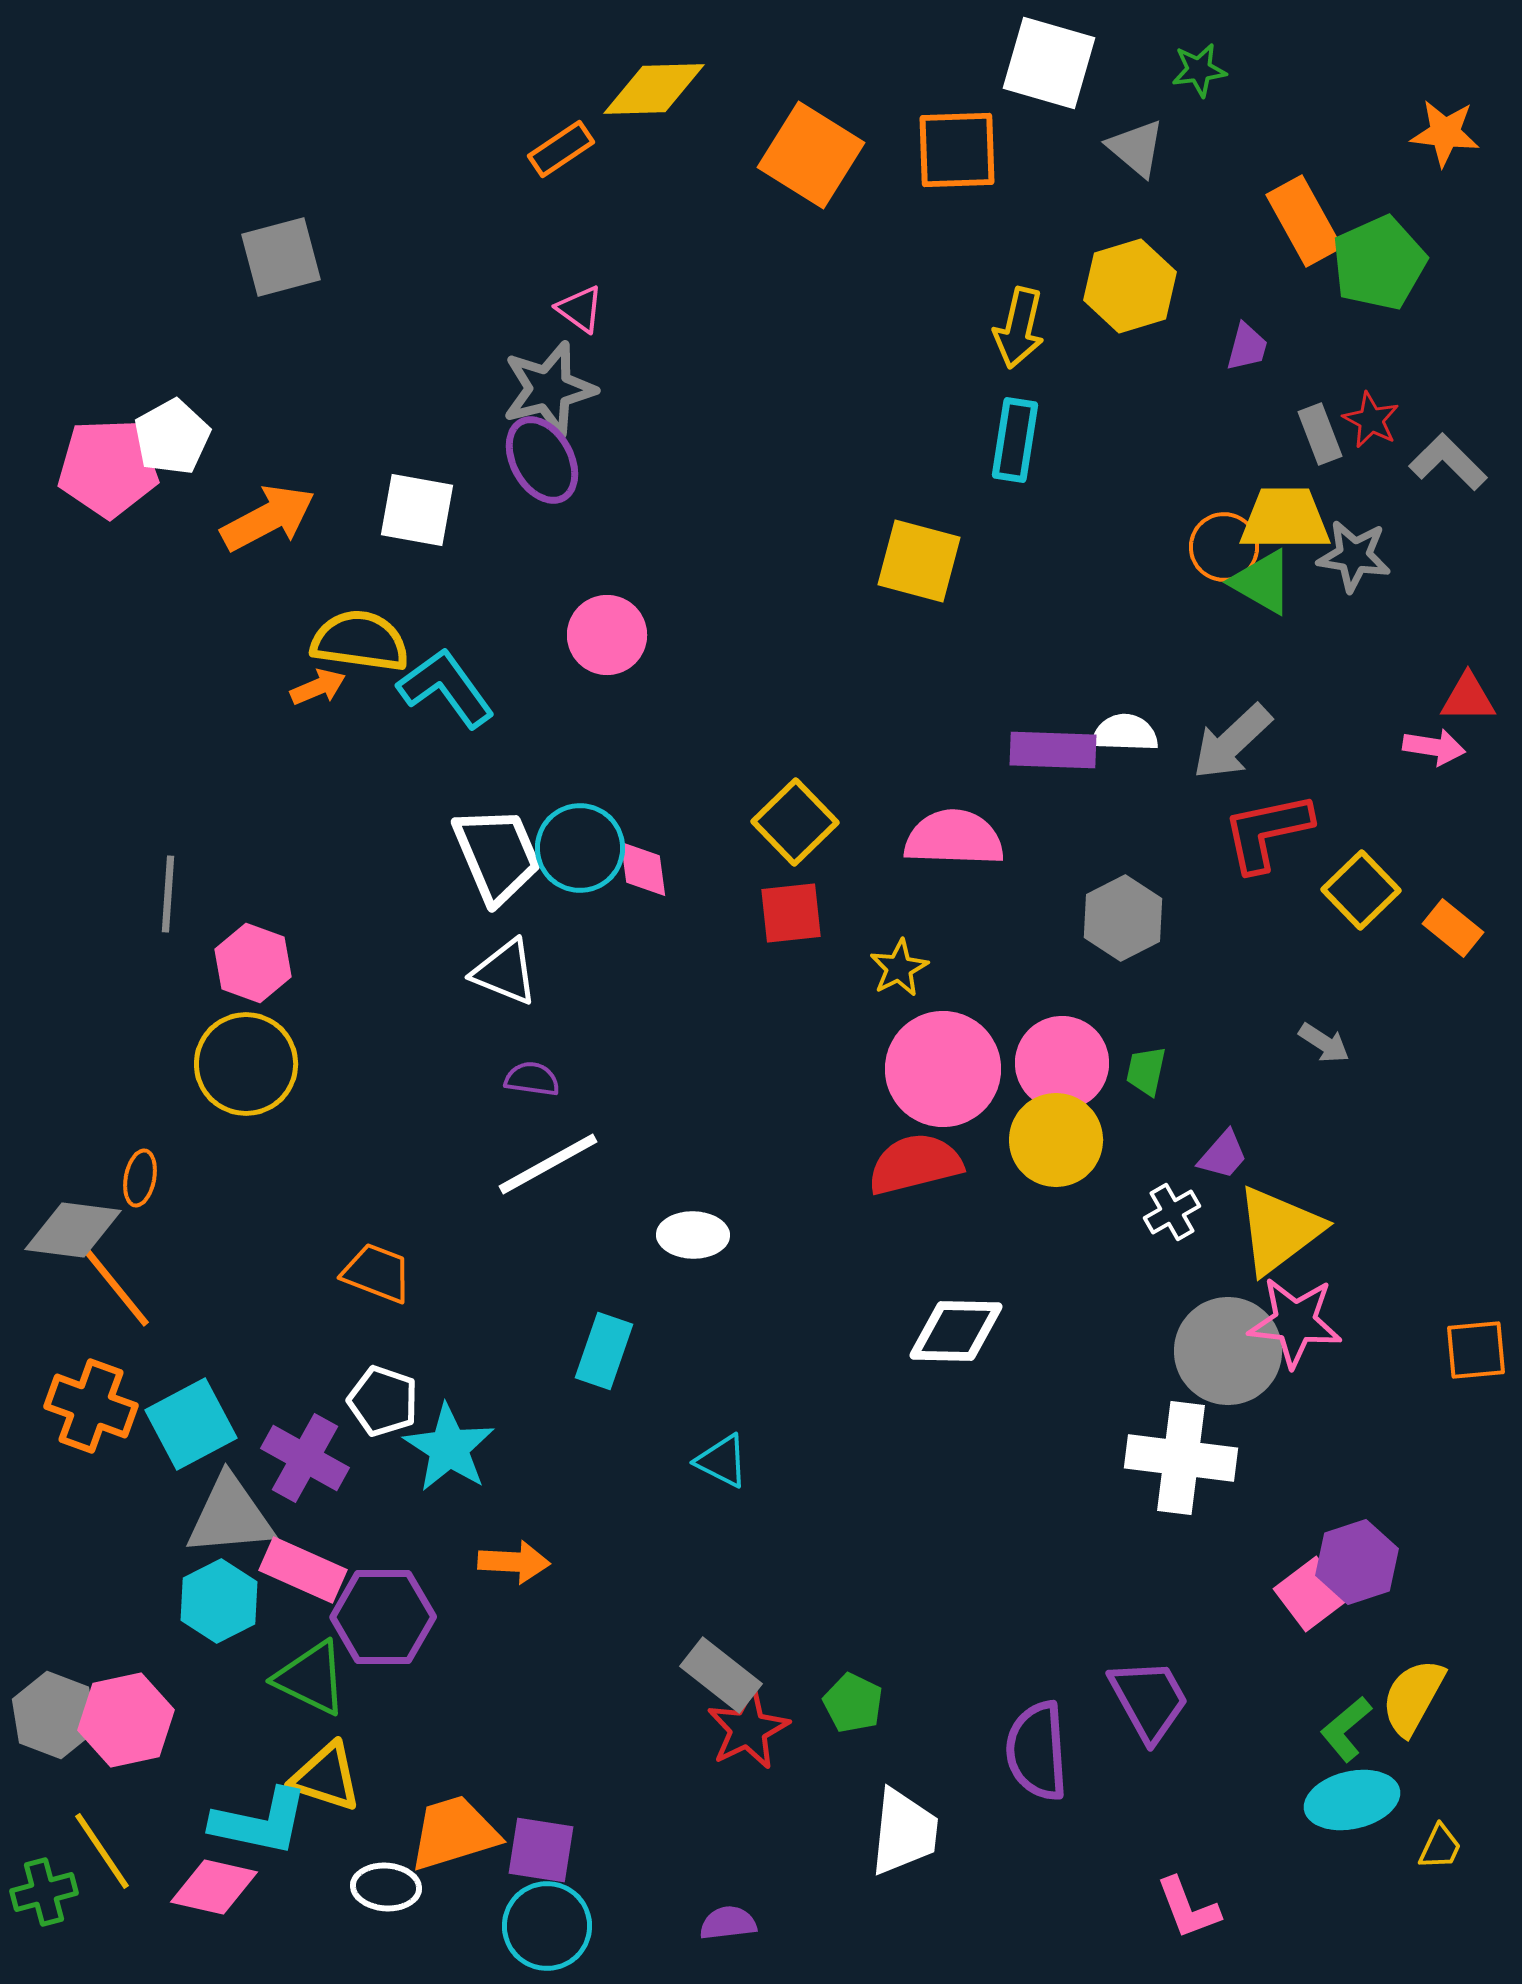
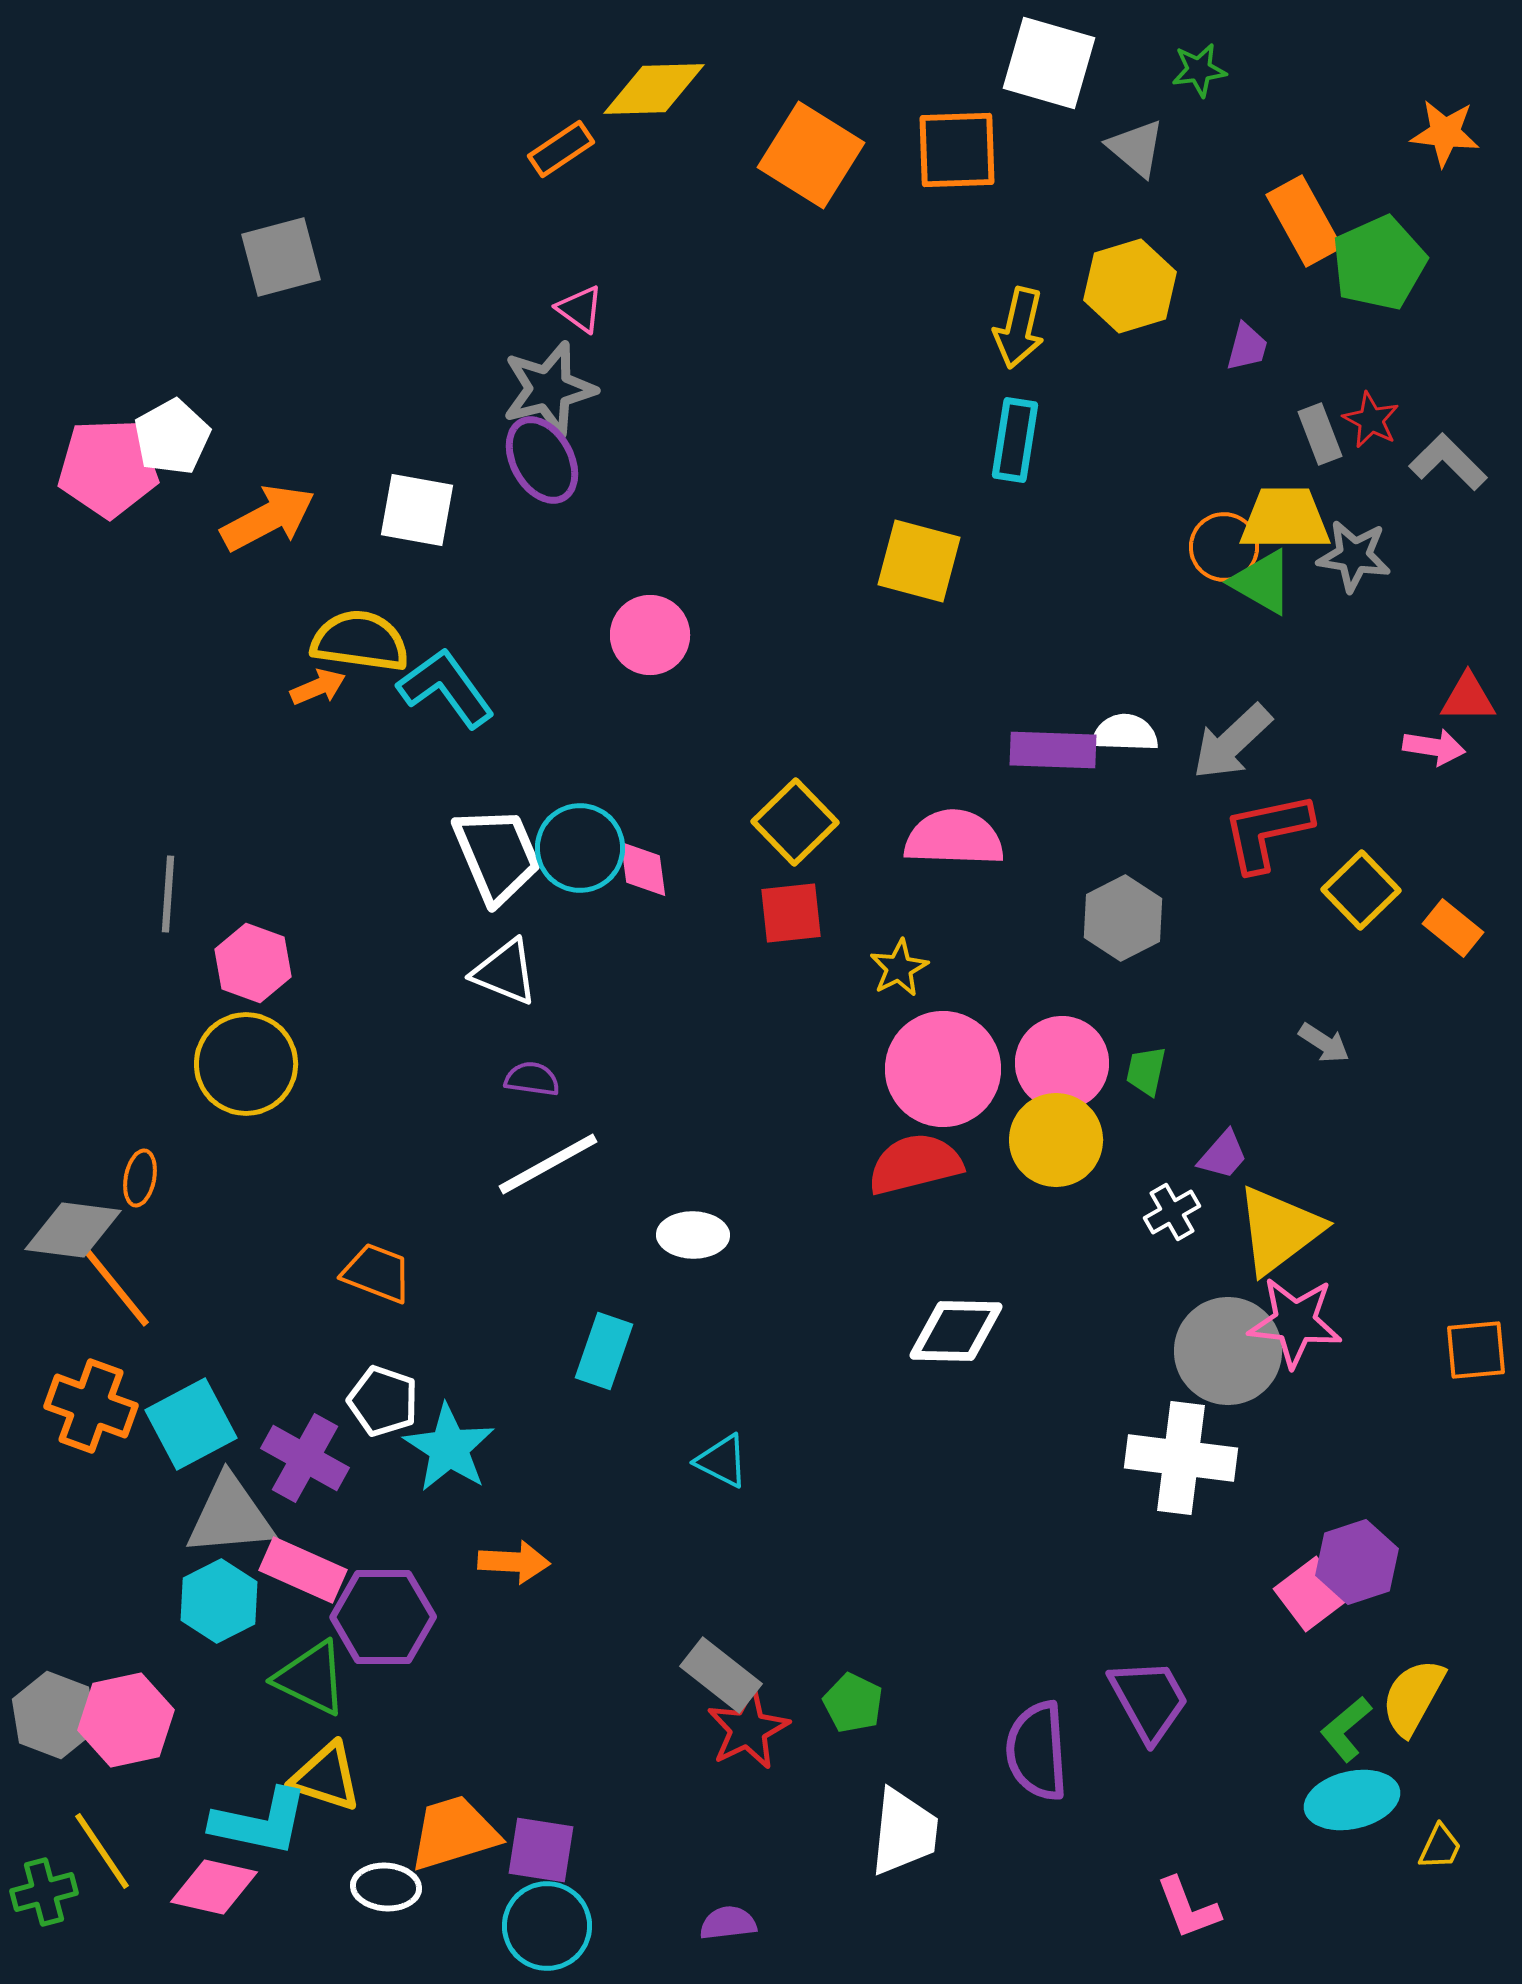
pink circle at (607, 635): moved 43 px right
